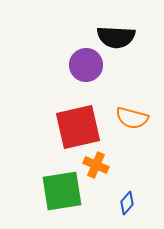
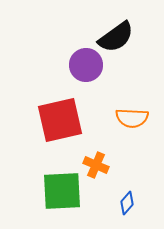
black semicircle: rotated 39 degrees counterclockwise
orange semicircle: rotated 12 degrees counterclockwise
red square: moved 18 px left, 7 px up
green square: rotated 6 degrees clockwise
